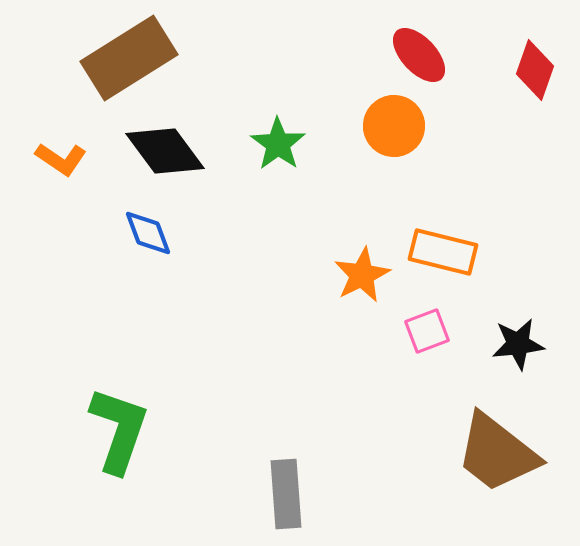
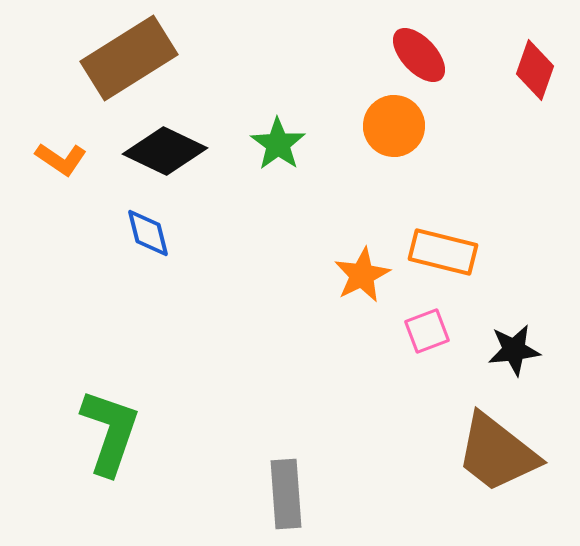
black diamond: rotated 28 degrees counterclockwise
blue diamond: rotated 6 degrees clockwise
black star: moved 4 px left, 6 px down
green L-shape: moved 9 px left, 2 px down
